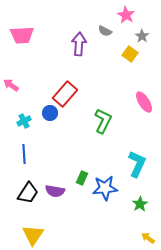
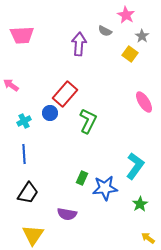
green L-shape: moved 15 px left
cyan L-shape: moved 2 px left, 2 px down; rotated 12 degrees clockwise
purple semicircle: moved 12 px right, 23 px down
